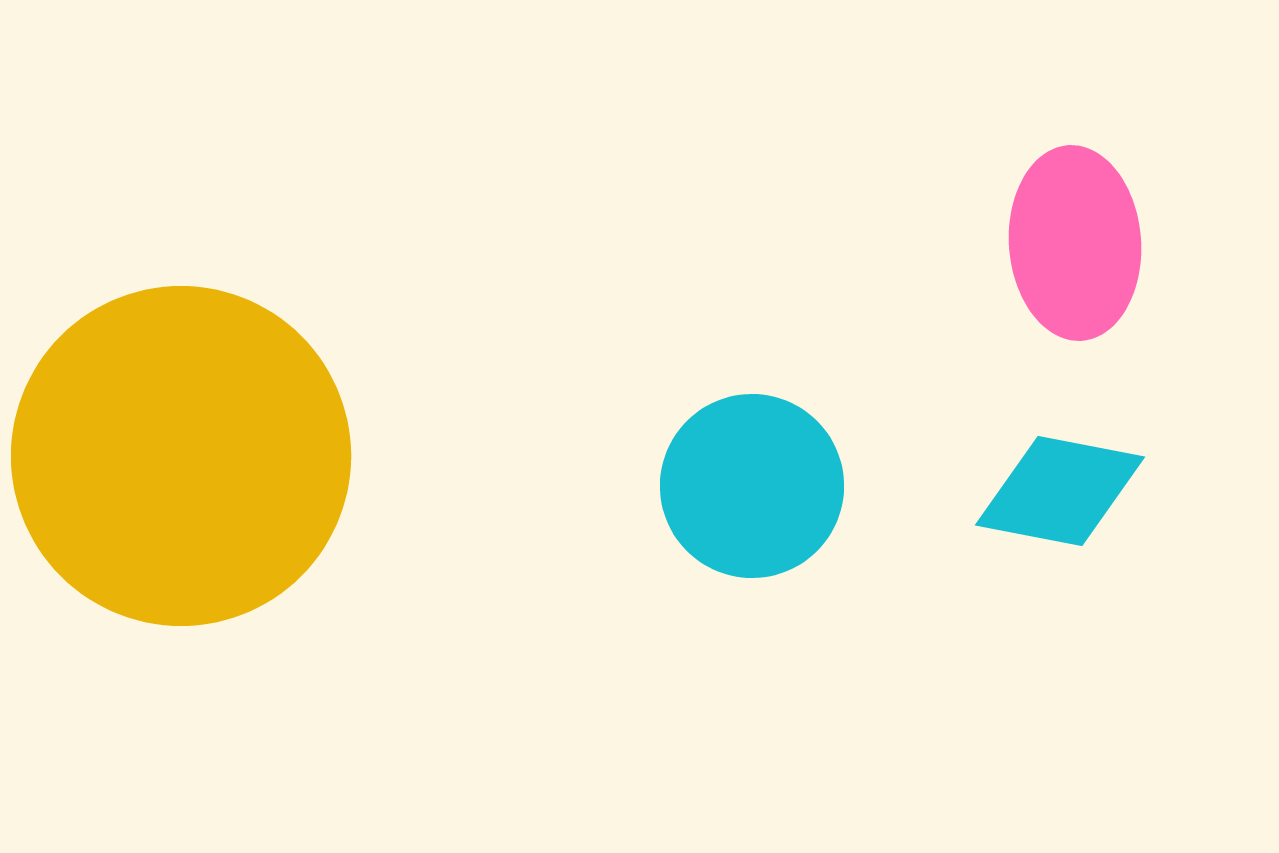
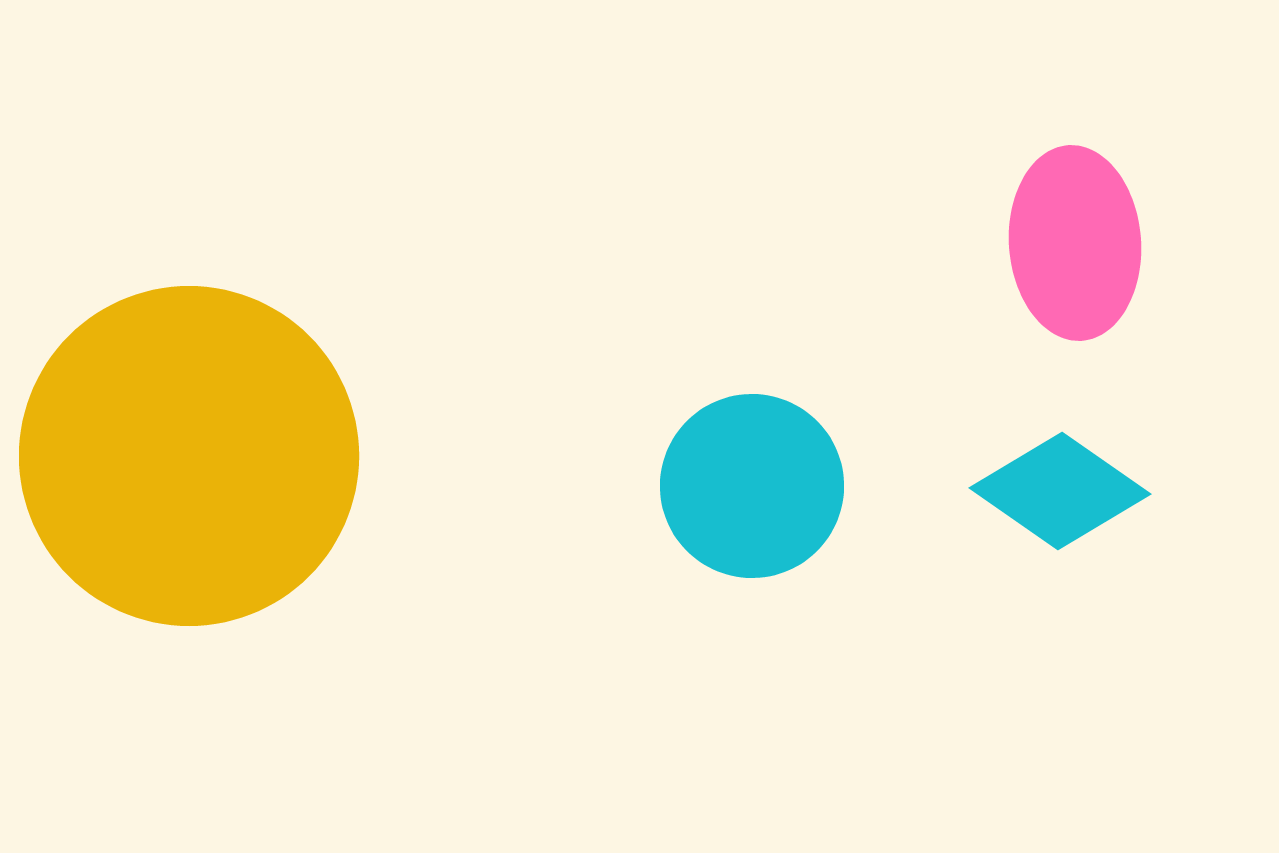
yellow circle: moved 8 px right
cyan diamond: rotated 24 degrees clockwise
